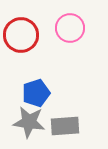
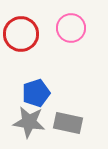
pink circle: moved 1 px right
red circle: moved 1 px up
gray rectangle: moved 3 px right, 3 px up; rotated 16 degrees clockwise
